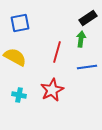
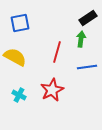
cyan cross: rotated 16 degrees clockwise
